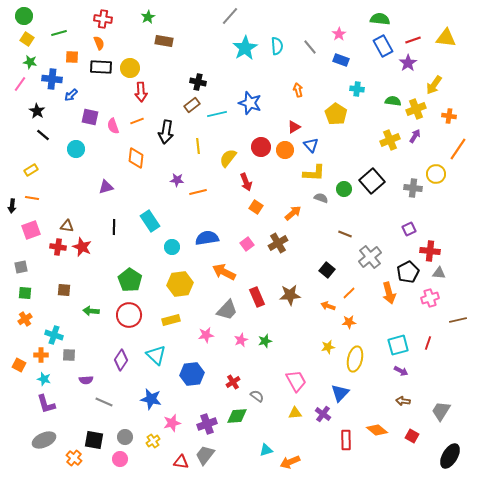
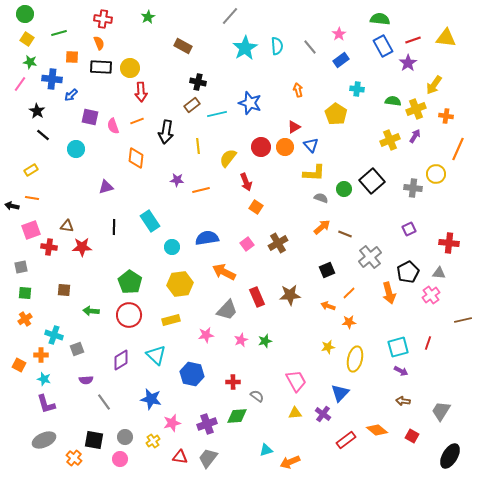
green circle at (24, 16): moved 1 px right, 2 px up
brown rectangle at (164, 41): moved 19 px right, 5 px down; rotated 18 degrees clockwise
blue rectangle at (341, 60): rotated 56 degrees counterclockwise
orange cross at (449, 116): moved 3 px left
orange line at (458, 149): rotated 10 degrees counterclockwise
orange circle at (285, 150): moved 3 px up
orange line at (198, 192): moved 3 px right, 2 px up
black arrow at (12, 206): rotated 96 degrees clockwise
orange arrow at (293, 213): moved 29 px right, 14 px down
red cross at (58, 247): moved 9 px left
red star at (82, 247): rotated 24 degrees counterclockwise
red cross at (430, 251): moved 19 px right, 8 px up
black square at (327, 270): rotated 28 degrees clockwise
green pentagon at (130, 280): moved 2 px down
pink cross at (430, 298): moved 1 px right, 3 px up; rotated 18 degrees counterclockwise
brown line at (458, 320): moved 5 px right
cyan square at (398, 345): moved 2 px down
gray square at (69, 355): moved 8 px right, 6 px up; rotated 24 degrees counterclockwise
purple diamond at (121, 360): rotated 25 degrees clockwise
blue hexagon at (192, 374): rotated 20 degrees clockwise
red cross at (233, 382): rotated 32 degrees clockwise
gray line at (104, 402): rotated 30 degrees clockwise
red rectangle at (346, 440): rotated 54 degrees clockwise
gray trapezoid at (205, 455): moved 3 px right, 3 px down
red triangle at (181, 462): moved 1 px left, 5 px up
